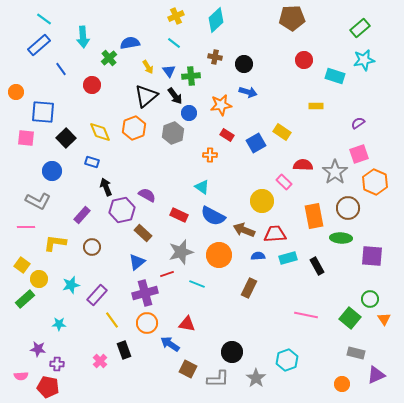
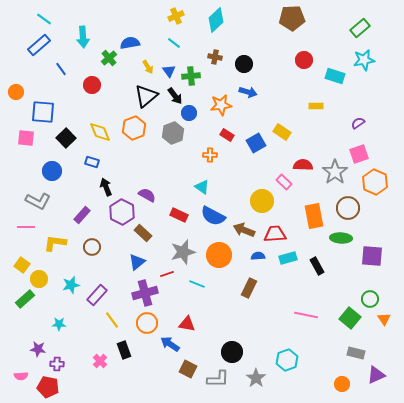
purple hexagon at (122, 210): moved 2 px down; rotated 20 degrees counterclockwise
gray star at (181, 252): moved 2 px right
